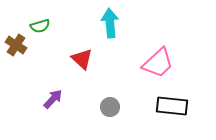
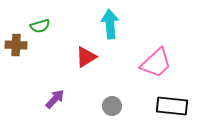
cyan arrow: moved 1 px down
brown cross: rotated 30 degrees counterclockwise
red triangle: moved 4 px right, 2 px up; rotated 45 degrees clockwise
pink trapezoid: moved 2 px left
purple arrow: moved 2 px right
gray circle: moved 2 px right, 1 px up
